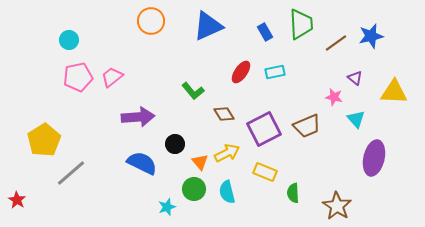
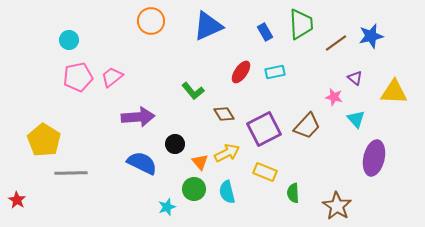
brown trapezoid: rotated 24 degrees counterclockwise
yellow pentagon: rotated 8 degrees counterclockwise
gray line: rotated 40 degrees clockwise
